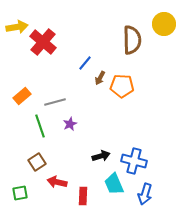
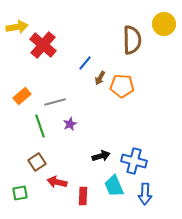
red cross: moved 3 px down
cyan trapezoid: moved 2 px down
blue arrow: rotated 15 degrees counterclockwise
